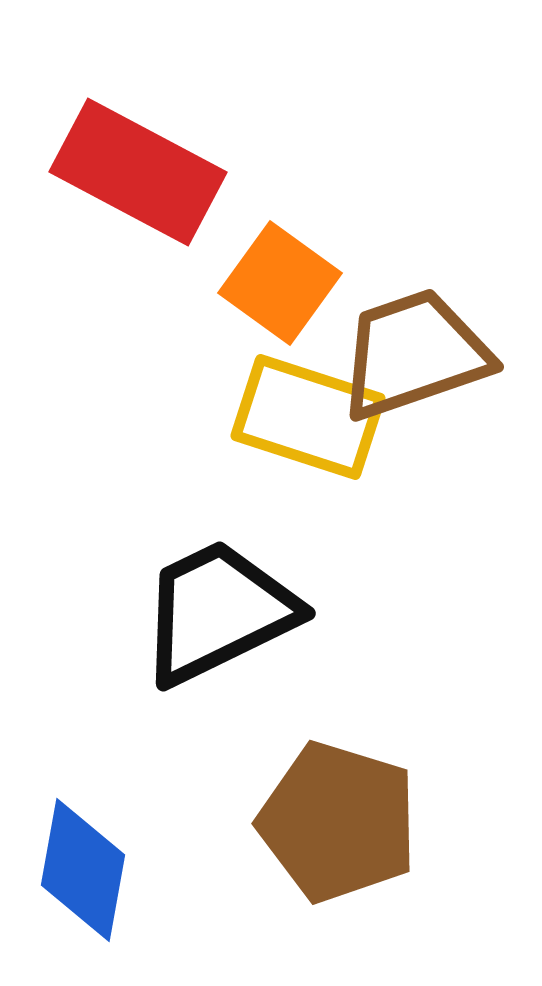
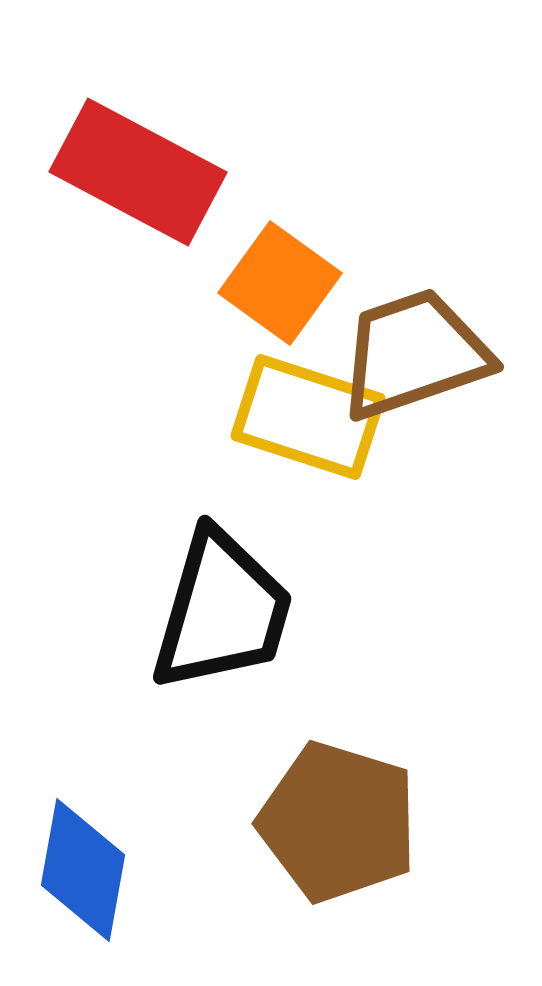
black trapezoid: moved 4 px right, 1 px up; rotated 132 degrees clockwise
